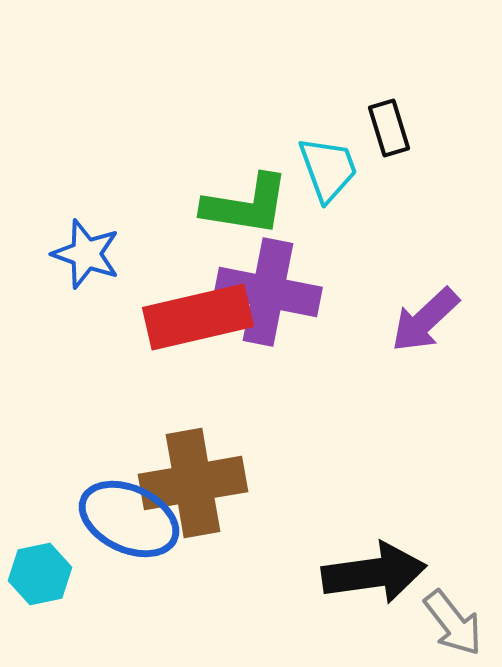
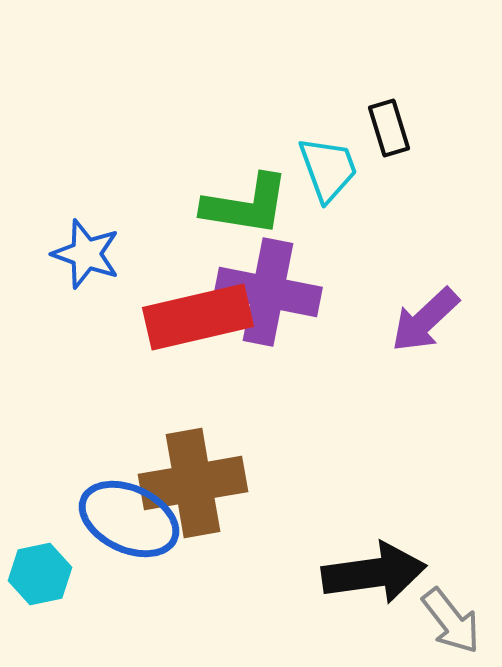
gray arrow: moved 2 px left, 2 px up
